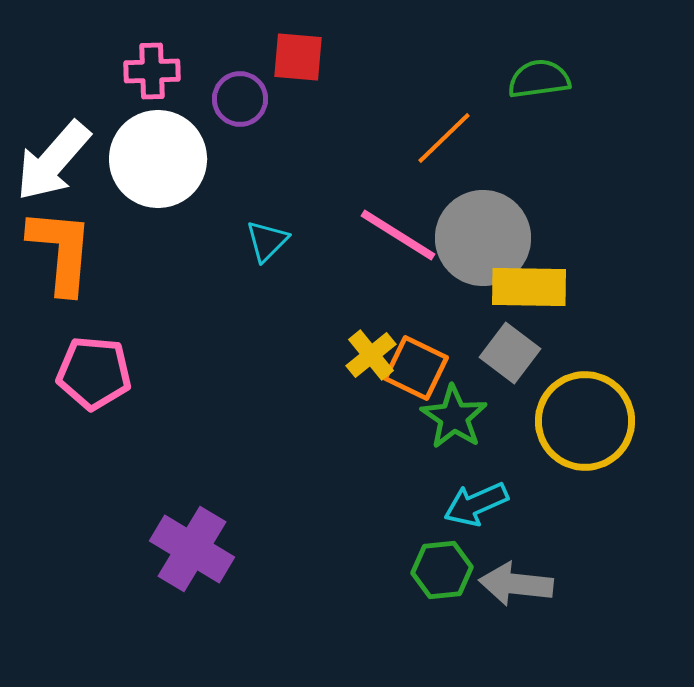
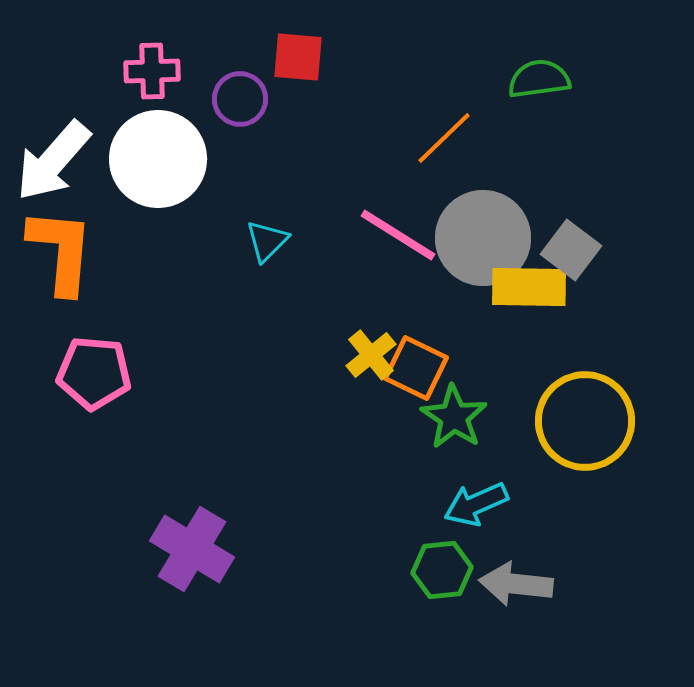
gray square: moved 61 px right, 103 px up
